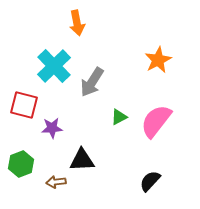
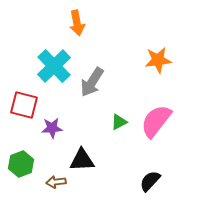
orange star: rotated 20 degrees clockwise
green triangle: moved 5 px down
